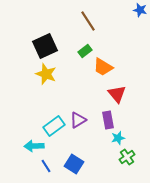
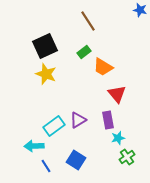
green rectangle: moved 1 px left, 1 px down
blue square: moved 2 px right, 4 px up
